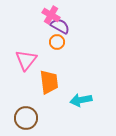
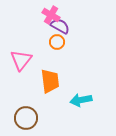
pink triangle: moved 5 px left
orange trapezoid: moved 1 px right, 1 px up
